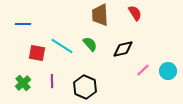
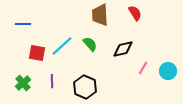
cyan line: rotated 75 degrees counterclockwise
pink line: moved 2 px up; rotated 16 degrees counterclockwise
